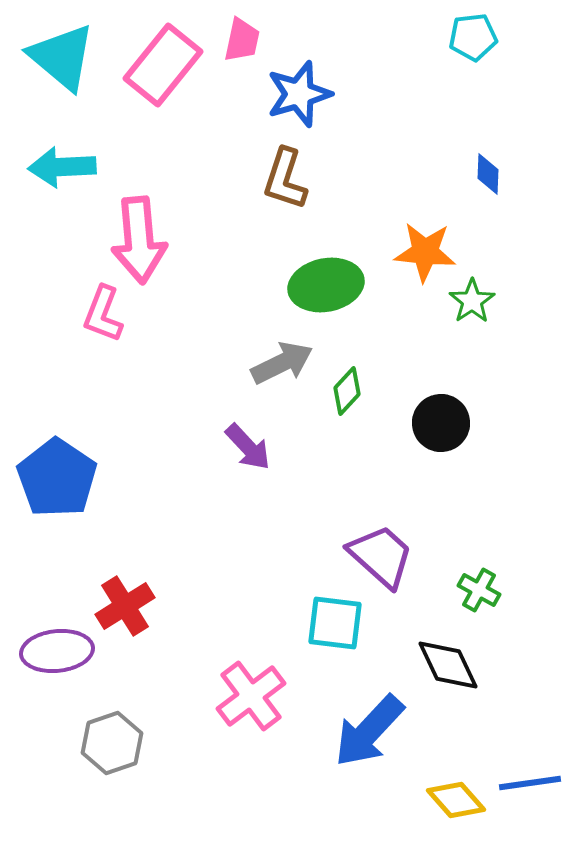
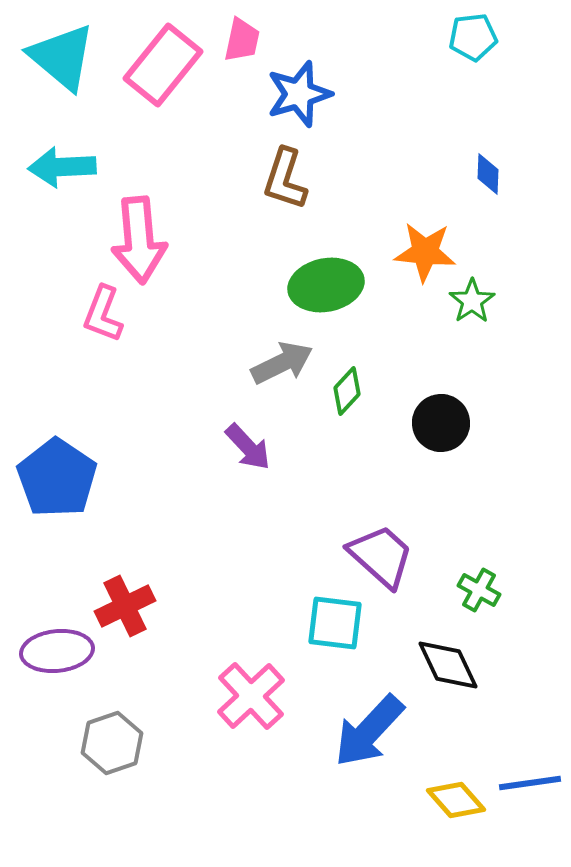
red cross: rotated 6 degrees clockwise
pink cross: rotated 6 degrees counterclockwise
